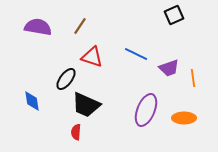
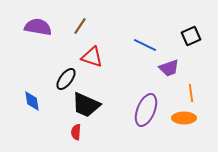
black square: moved 17 px right, 21 px down
blue line: moved 9 px right, 9 px up
orange line: moved 2 px left, 15 px down
